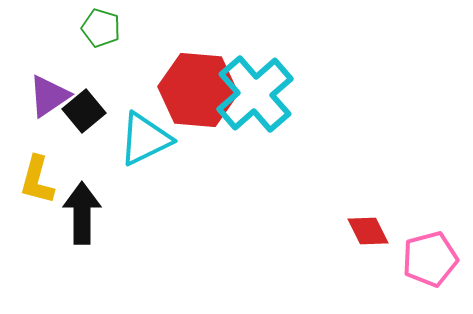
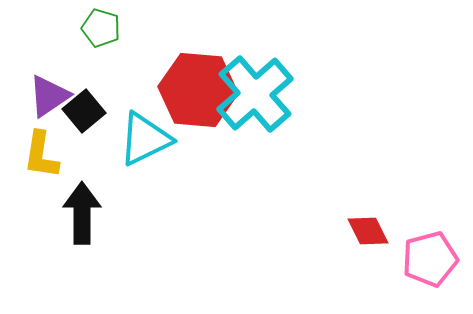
yellow L-shape: moved 4 px right, 25 px up; rotated 6 degrees counterclockwise
